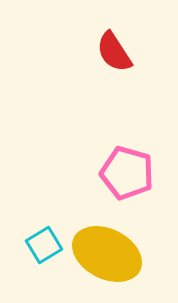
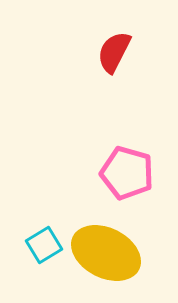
red semicircle: rotated 60 degrees clockwise
yellow ellipse: moved 1 px left, 1 px up
